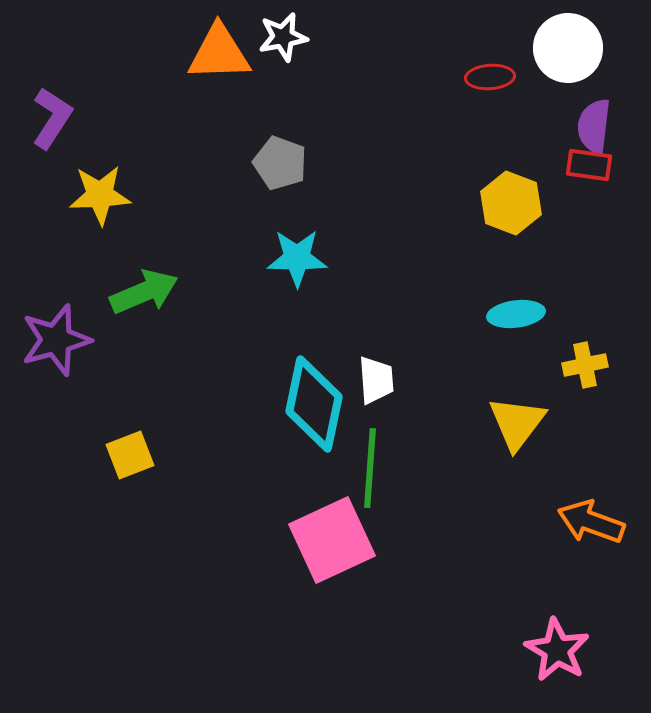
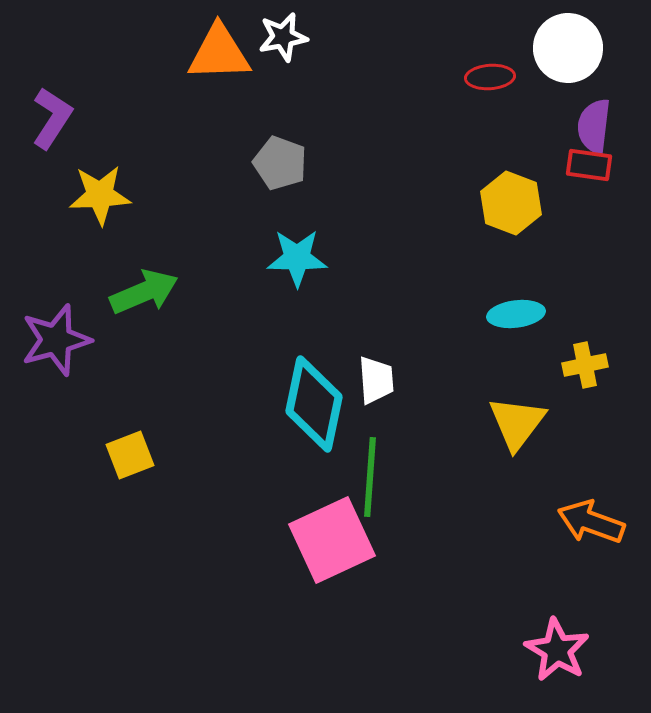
green line: moved 9 px down
